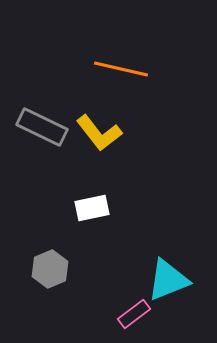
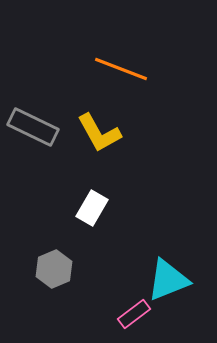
orange line: rotated 8 degrees clockwise
gray rectangle: moved 9 px left
yellow L-shape: rotated 9 degrees clockwise
white rectangle: rotated 48 degrees counterclockwise
gray hexagon: moved 4 px right
